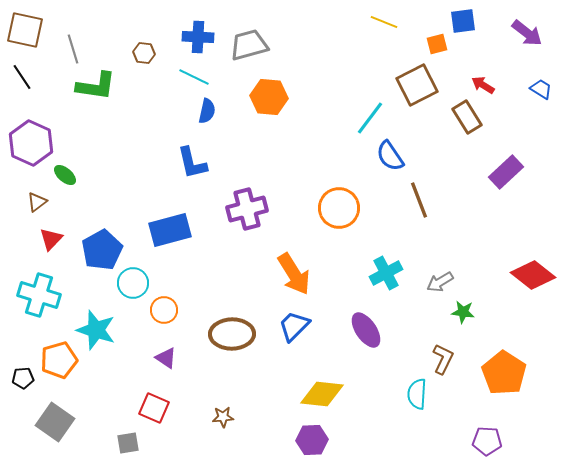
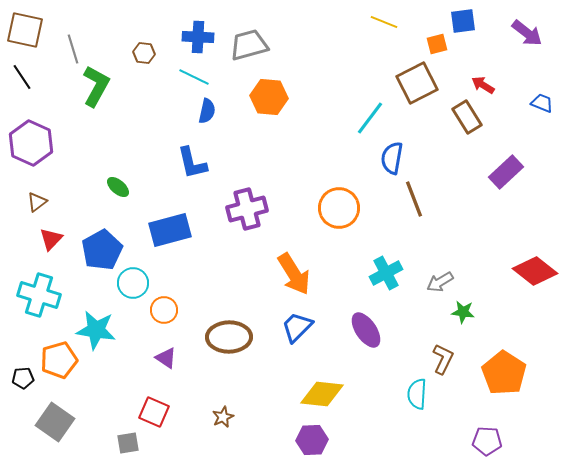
brown square at (417, 85): moved 2 px up
green L-shape at (96, 86): rotated 69 degrees counterclockwise
blue trapezoid at (541, 89): moved 1 px right, 14 px down; rotated 10 degrees counterclockwise
blue semicircle at (390, 156): moved 2 px right, 2 px down; rotated 44 degrees clockwise
green ellipse at (65, 175): moved 53 px right, 12 px down
brown line at (419, 200): moved 5 px left, 1 px up
red diamond at (533, 275): moved 2 px right, 4 px up
blue trapezoid at (294, 326): moved 3 px right, 1 px down
cyan star at (96, 330): rotated 9 degrees counterclockwise
brown ellipse at (232, 334): moved 3 px left, 3 px down
red square at (154, 408): moved 4 px down
brown star at (223, 417): rotated 20 degrees counterclockwise
